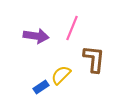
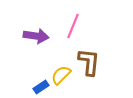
pink line: moved 1 px right, 2 px up
brown L-shape: moved 5 px left, 3 px down
